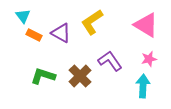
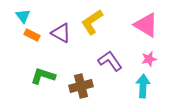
orange rectangle: moved 2 px left
brown cross: moved 1 px right, 10 px down; rotated 30 degrees clockwise
